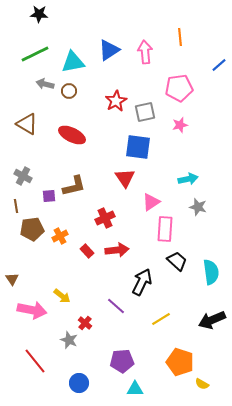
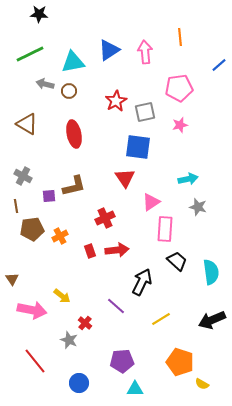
green line at (35, 54): moved 5 px left
red ellipse at (72, 135): moved 2 px right, 1 px up; rotated 52 degrees clockwise
red rectangle at (87, 251): moved 3 px right; rotated 24 degrees clockwise
